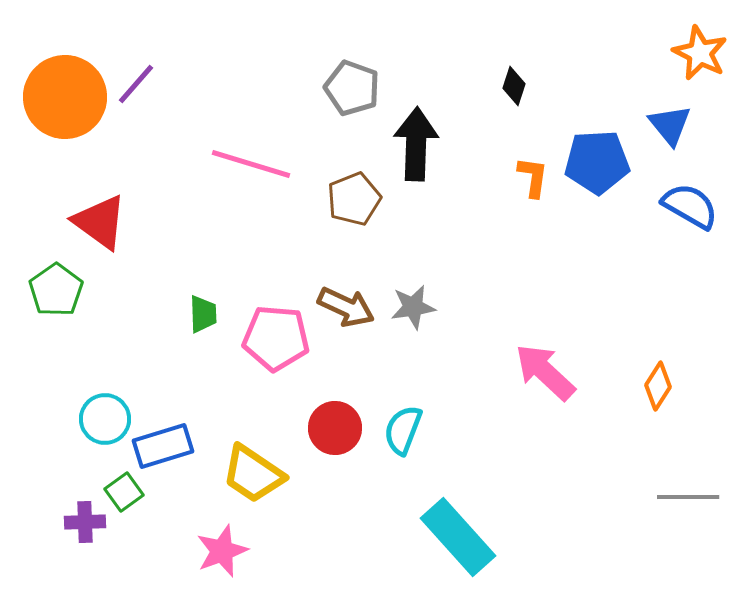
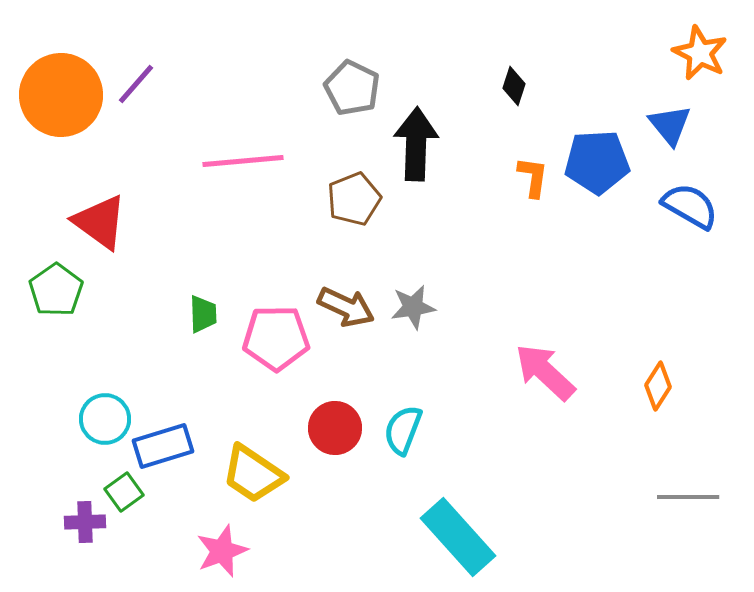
gray pentagon: rotated 6 degrees clockwise
orange circle: moved 4 px left, 2 px up
pink line: moved 8 px left, 3 px up; rotated 22 degrees counterclockwise
pink pentagon: rotated 6 degrees counterclockwise
